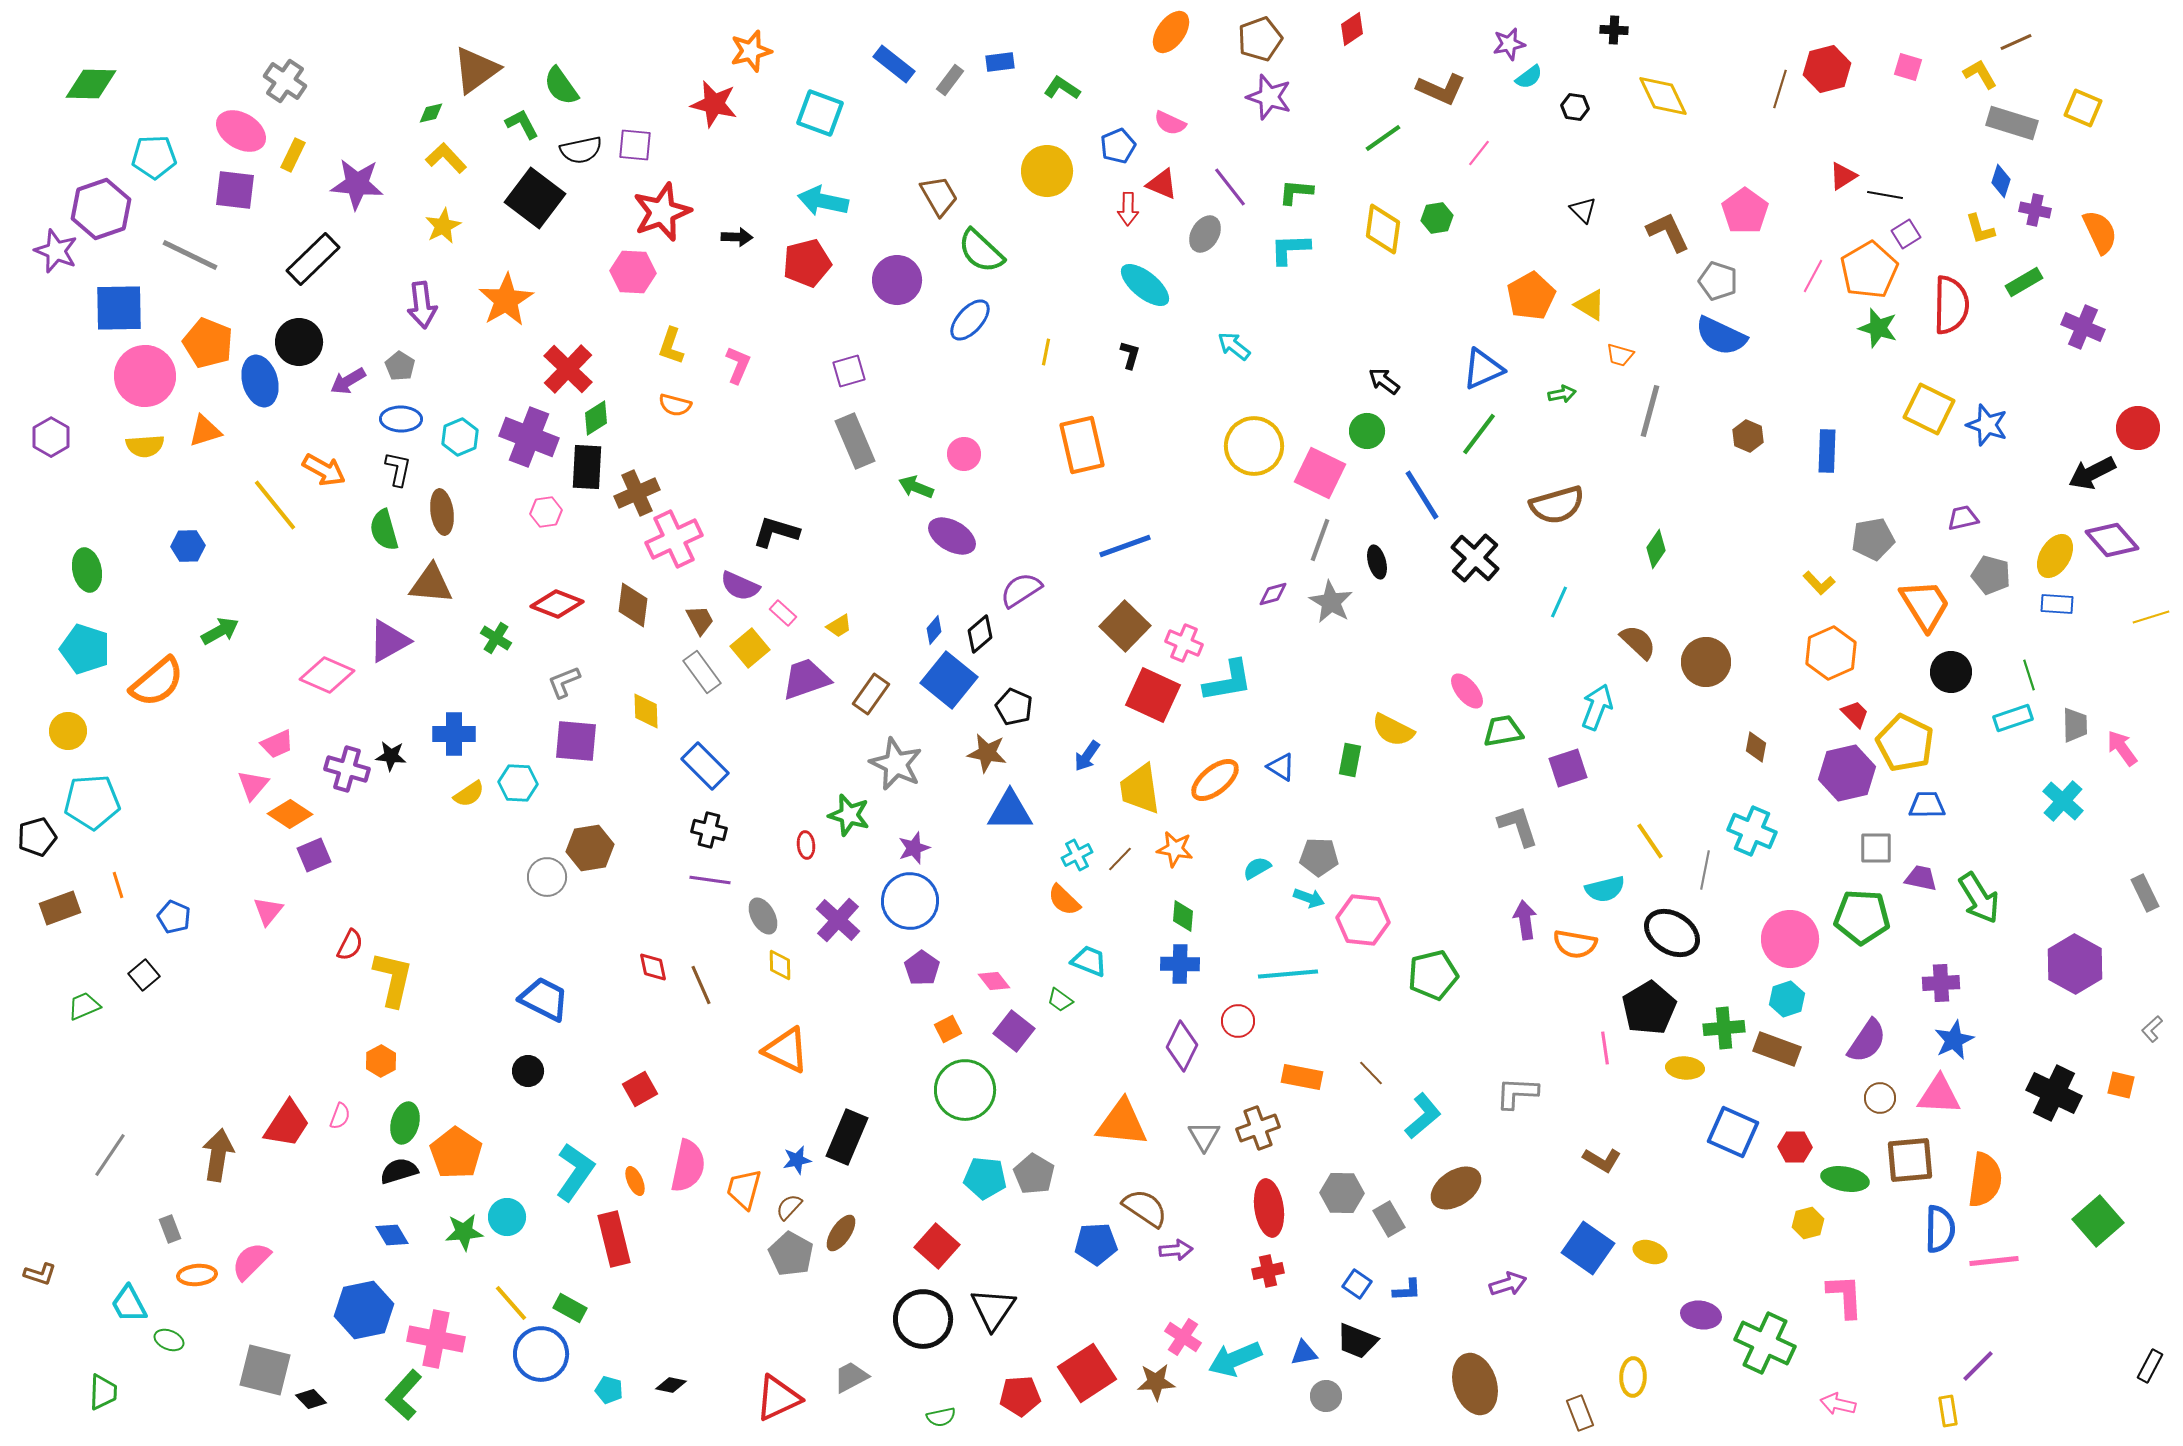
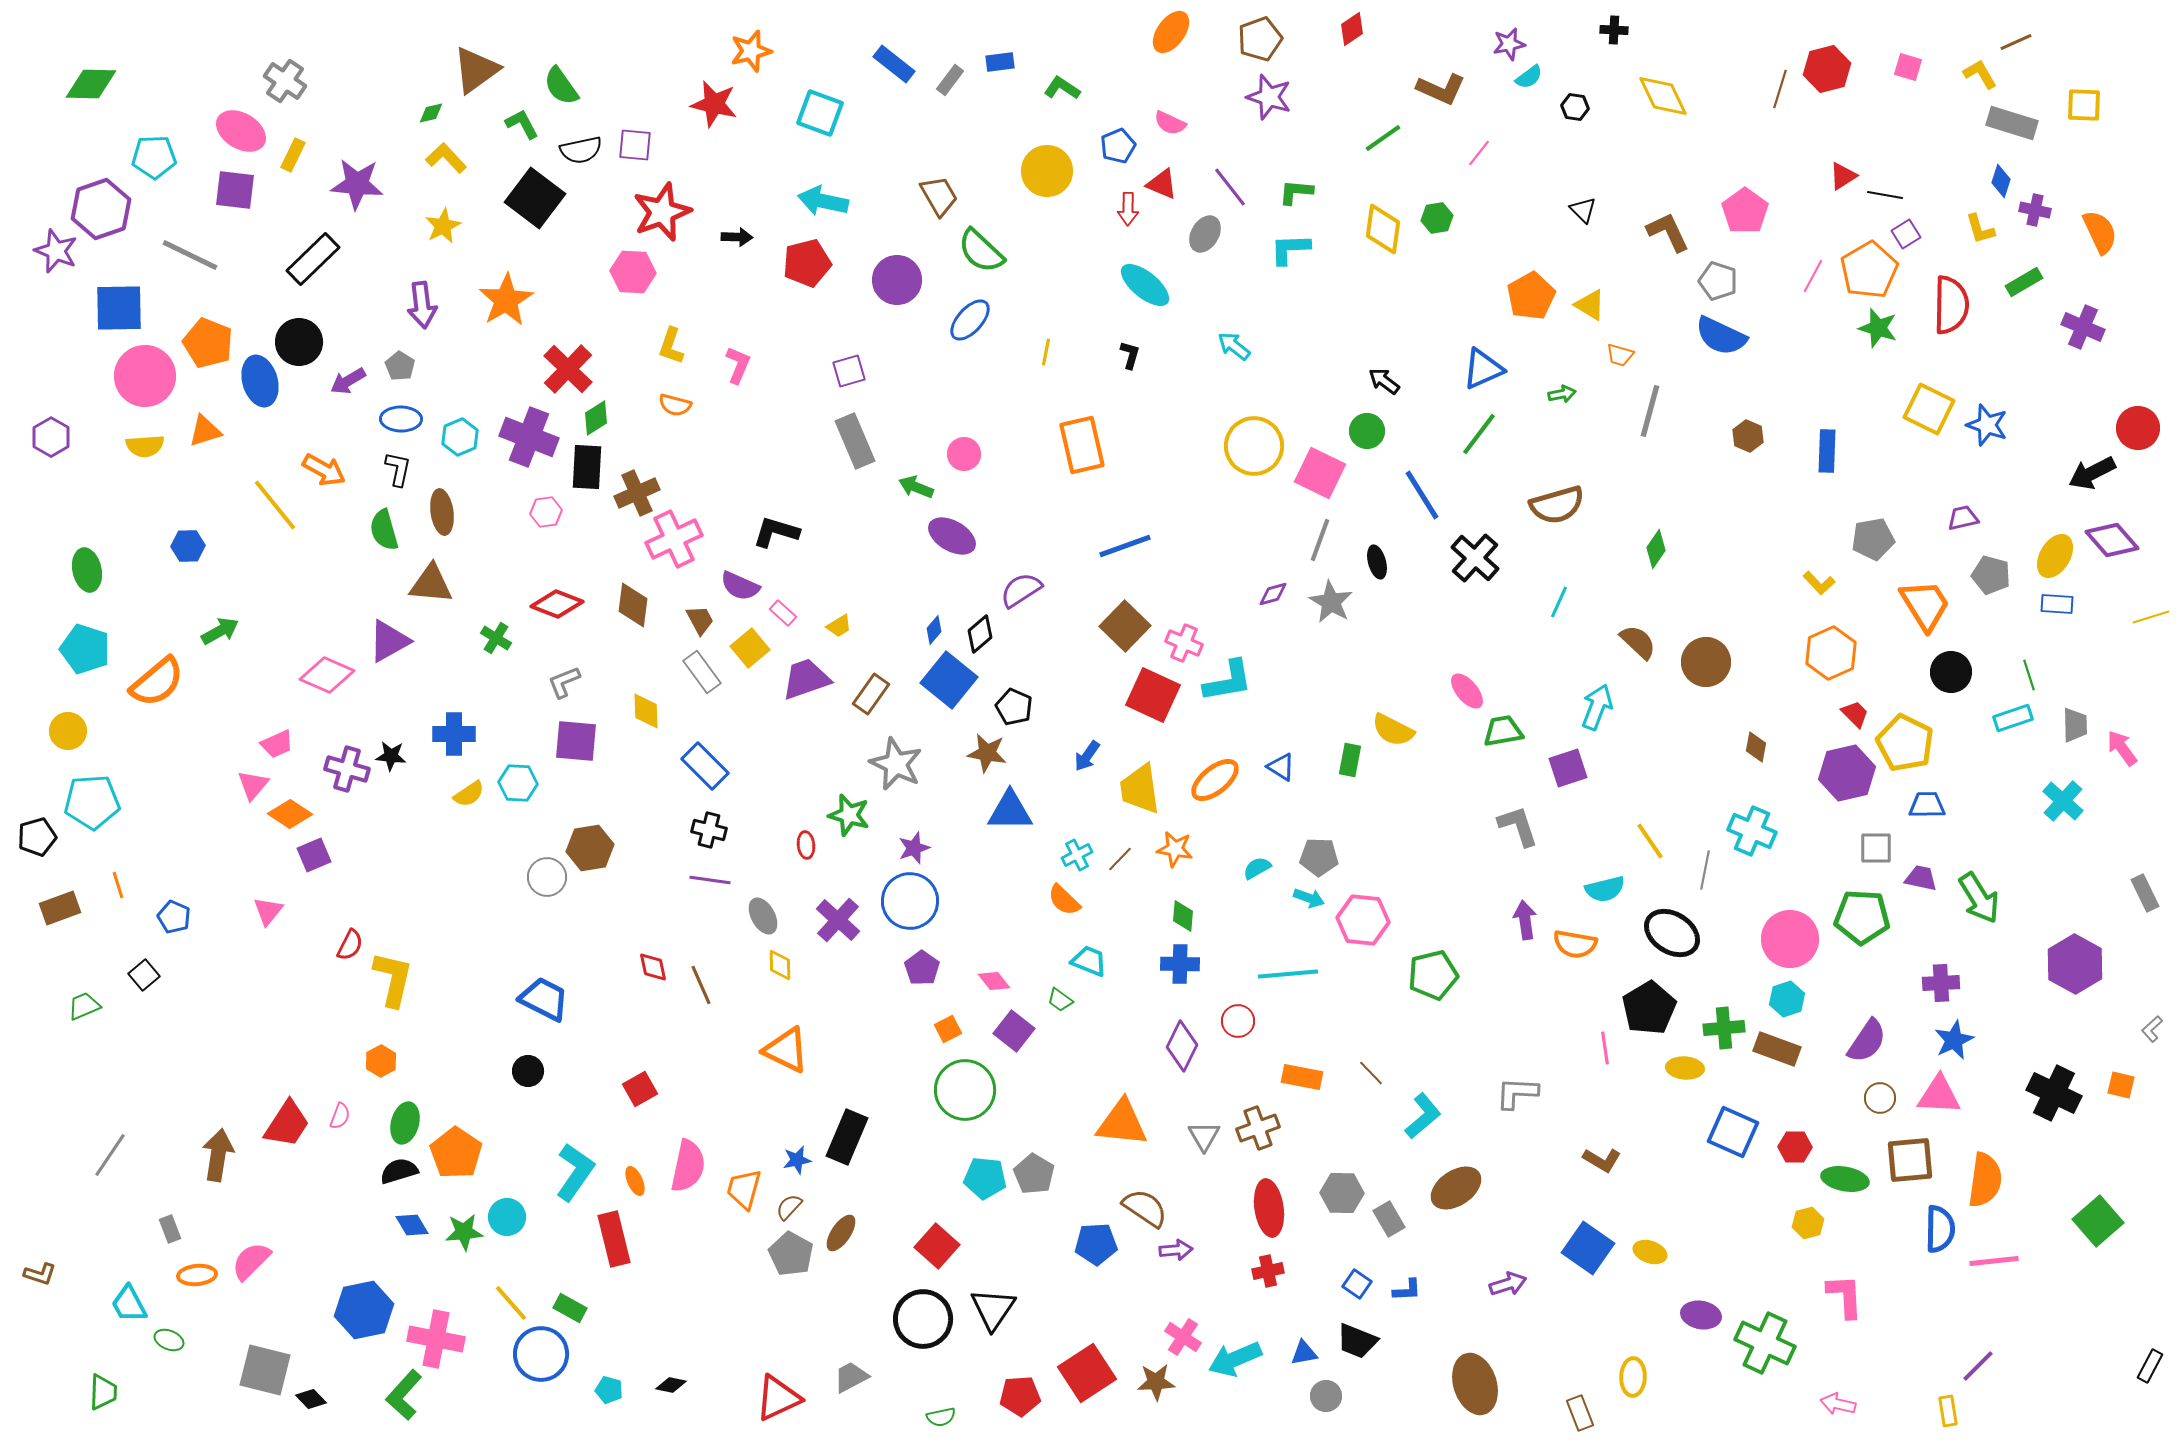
yellow square at (2083, 108): moved 1 px right, 3 px up; rotated 21 degrees counterclockwise
blue diamond at (392, 1235): moved 20 px right, 10 px up
